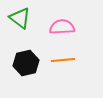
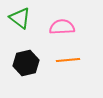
orange line: moved 5 px right
